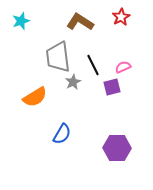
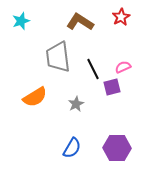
black line: moved 4 px down
gray star: moved 3 px right, 22 px down
blue semicircle: moved 10 px right, 14 px down
